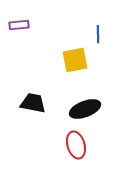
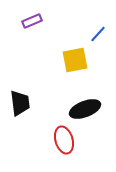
purple rectangle: moved 13 px right, 4 px up; rotated 18 degrees counterclockwise
blue line: rotated 42 degrees clockwise
black trapezoid: moved 13 px left; rotated 72 degrees clockwise
red ellipse: moved 12 px left, 5 px up
